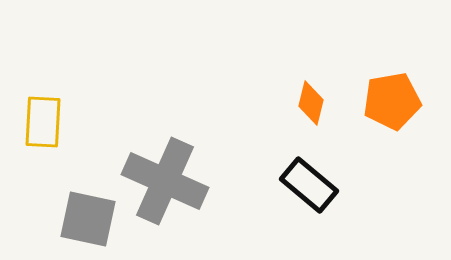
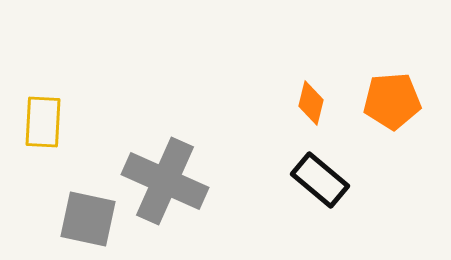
orange pentagon: rotated 6 degrees clockwise
black rectangle: moved 11 px right, 5 px up
